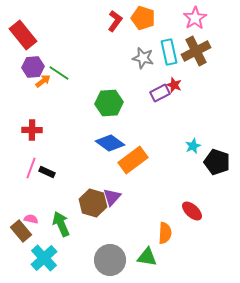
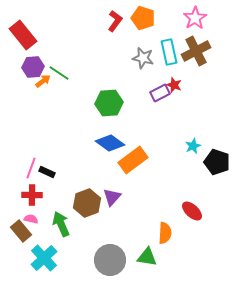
red cross: moved 65 px down
brown hexagon: moved 6 px left; rotated 24 degrees clockwise
